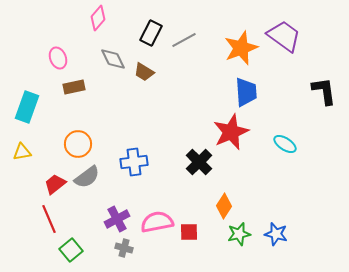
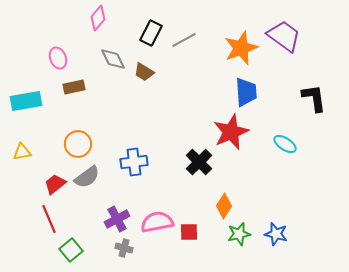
black L-shape: moved 10 px left, 7 px down
cyan rectangle: moved 1 px left, 6 px up; rotated 60 degrees clockwise
